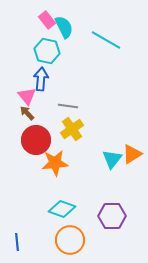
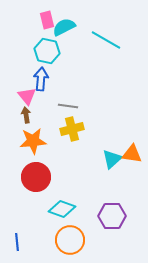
pink rectangle: rotated 24 degrees clockwise
cyan semicircle: rotated 90 degrees counterclockwise
brown arrow: moved 1 px left, 2 px down; rotated 35 degrees clockwise
yellow cross: rotated 20 degrees clockwise
red circle: moved 37 px down
orange triangle: rotated 40 degrees clockwise
cyan triangle: rotated 10 degrees clockwise
orange star: moved 22 px left, 22 px up
